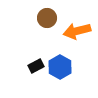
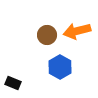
brown circle: moved 17 px down
black rectangle: moved 23 px left, 17 px down; rotated 49 degrees clockwise
